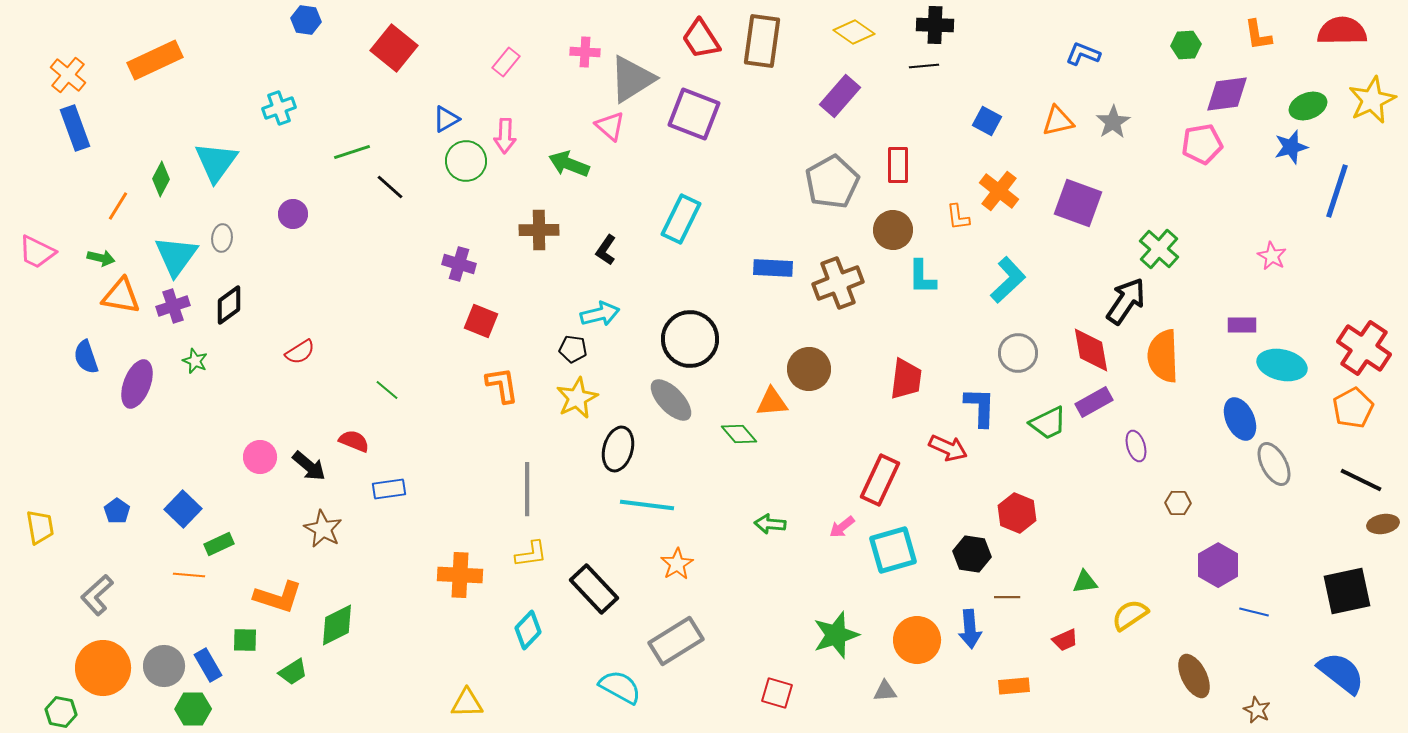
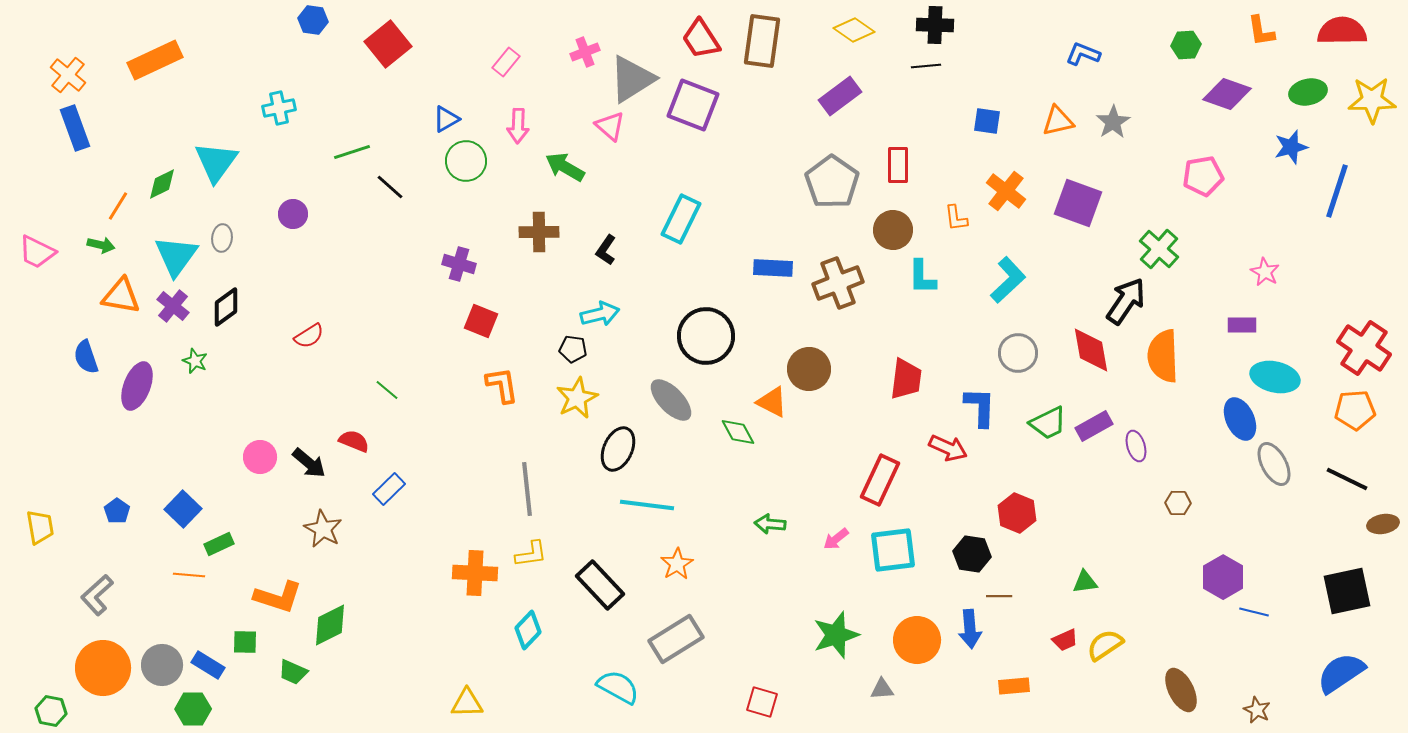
blue hexagon at (306, 20): moved 7 px right
yellow diamond at (854, 32): moved 2 px up
orange L-shape at (1258, 35): moved 3 px right, 4 px up
red square at (394, 48): moved 6 px left, 4 px up; rotated 12 degrees clockwise
pink cross at (585, 52): rotated 24 degrees counterclockwise
black line at (924, 66): moved 2 px right
purple diamond at (1227, 94): rotated 27 degrees clockwise
purple rectangle at (840, 96): rotated 12 degrees clockwise
yellow star at (1372, 100): rotated 24 degrees clockwise
green ellipse at (1308, 106): moved 14 px up; rotated 9 degrees clockwise
cyan cross at (279, 108): rotated 8 degrees clockwise
purple square at (694, 114): moved 1 px left, 9 px up
blue square at (987, 121): rotated 20 degrees counterclockwise
pink arrow at (505, 136): moved 13 px right, 10 px up
pink pentagon at (1202, 144): moved 1 px right, 32 px down
green arrow at (569, 164): moved 4 px left, 3 px down; rotated 9 degrees clockwise
green diamond at (161, 179): moved 1 px right, 5 px down; rotated 36 degrees clockwise
gray pentagon at (832, 182): rotated 8 degrees counterclockwise
orange cross at (999, 191): moved 7 px right
orange L-shape at (958, 217): moved 2 px left, 1 px down
brown cross at (539, 230): moved 2 px down
pink star at (1272, 256): moved 7 px left, 16 px down
green arrow at (101, 258): moved 13 px up
black diamond at (229, 305): moved 3 px left, 2 px down
purple cross at (173, 306): rotated 32 degrees counterclockwise
black circle at (690, 339): moved 16 px right, 3 px up
red semicircle at (300, 352): moved 9 px right, 16 px up
cyan ellipse at (1282, 365): moved 7 px left, 12 px down
purple ellipse at (137, 384): moved 2 px down
orange triangle at (772, 402): rotated 32 degrees clockwise
purple rectangle at (1094, 402): moved 24 px down
orange pentagon at (1353, 408): moved 2 px right, 2 px down; rotated 24 degrees clockwise
green diamond at (739, 434): moved 1 px left, 2 px up; rotated 12 degrees clockwise
black ellipse at (618, 449): rotated 9 degrees clockwise
black arrow at (309, 466): moved 3 px up
black line at (1361, 480): moved 14 px left, 1 px up
blue rectangle at (389, 489): rotated 36 degrees counterclockwise
gray line at (527, 489): rotated 6 degrees counterclockwise
pink arrow at (842, 527): moved 6 px left, 12 px down
cyan square at (893, 550): rotated 9 degrees clockwise
purple hexagon at (1218, 565): moved 5 px right, 12 px down
orange cross at (460, 575): moved 15 px right, 2 px up
black rectangle at (594, 589): moved 6 px right, 4 px up
brown line at (1007, 597): moved 8 px left, 1 px up
yellow semicircle at (1130, 615): moved 25 px left, 30 px down
green diamond at (337, 625): moved 7 px left
green square at (245, 640): moved 2 px down
gray rectangle at (676, 641): moved 2 px up
blue rectangle at (208, 665): rotated 28 degrees counterclockwise
gray circle at (164, 666): moved 2 px left, 1 px up
green trapezoid at (293, 672): rotated 56 degrees clockwise
blue semicircle at (1341, 673): rotated 72 degrees counterclockwise
brown ellipse at (1194, 676): moved 13 px left, 14 px down
cyan semicircle at (620, 687): moved 2 px left
gray triangle at (885, 691): moved 3 px left, 2 px up
red square at (777, 693): moved 15 px left, 9 px down
green hexagon at (61, 712): moved 10 px left, 1 px up
